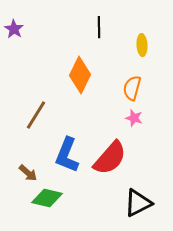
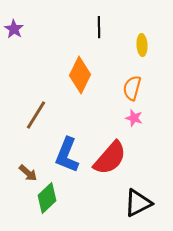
green diamond: rotated 56 degrees counterclockwise
